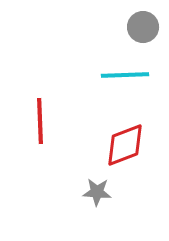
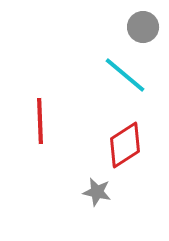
cyan line: rotated 42 degrees clockwise
red diamond: rotated 12 degrees counterclockwise
gray star: rotated 8 degrees clockwise
